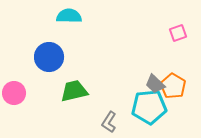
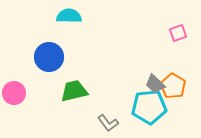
gray L-shape: moved 1 px left, 1 px down; rotated 70 degrees counterclockwise
